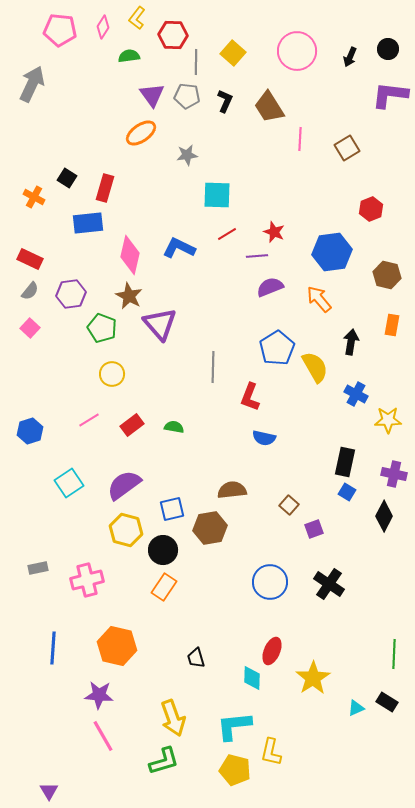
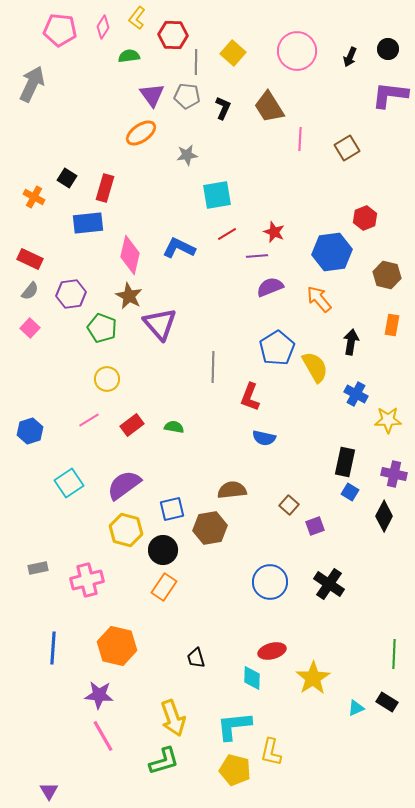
black L-shape at (225, 101): moved 2 px left, 7 px down
cyan square at (217, 195): rotated 12 degrees counterclockwise
red hexagon at (371, 209): moved 6 px left, 9 px down
yellow circle at (112, 374): moved 5 px left, 5 px down
blue square at (347, 492): moved 3 px right
purple square at (314, 529): moved 1 px right, 3 px up
red ellipse at (272, 651): rotated 52 degrees clockwise
